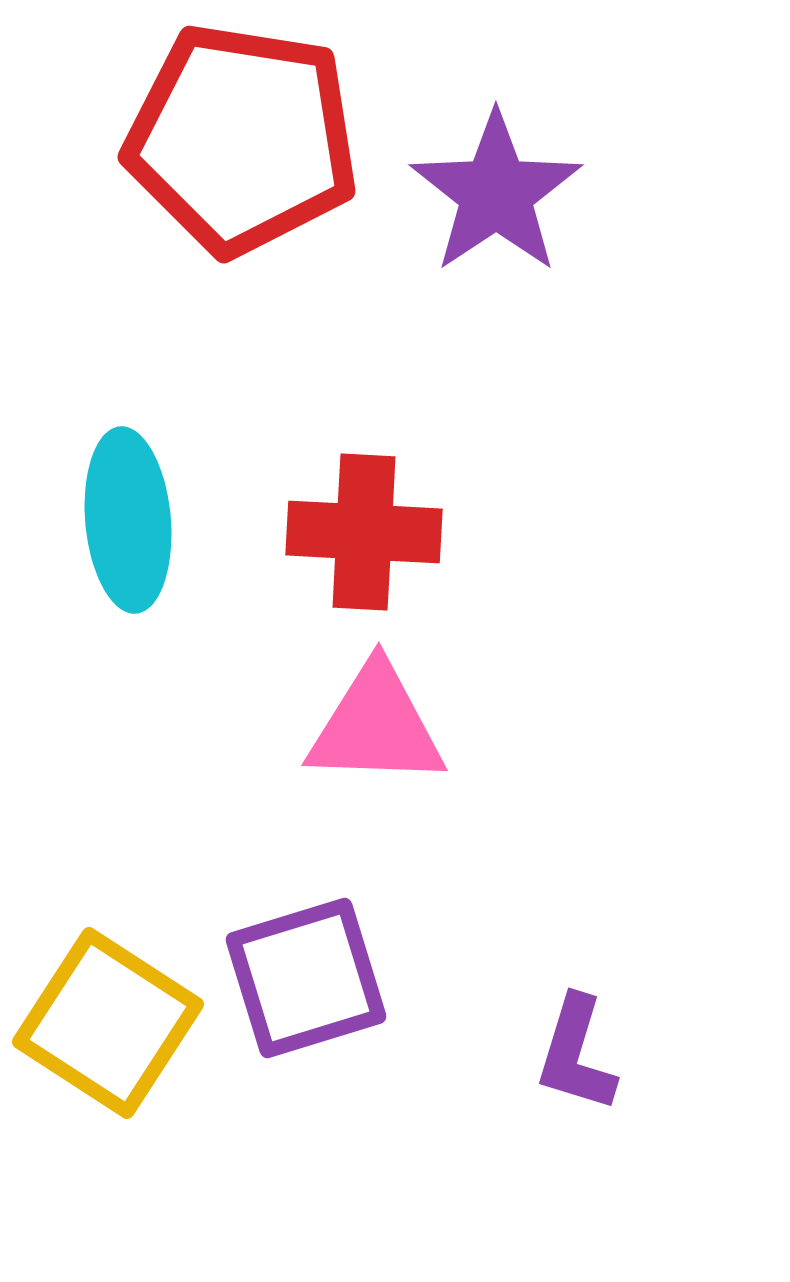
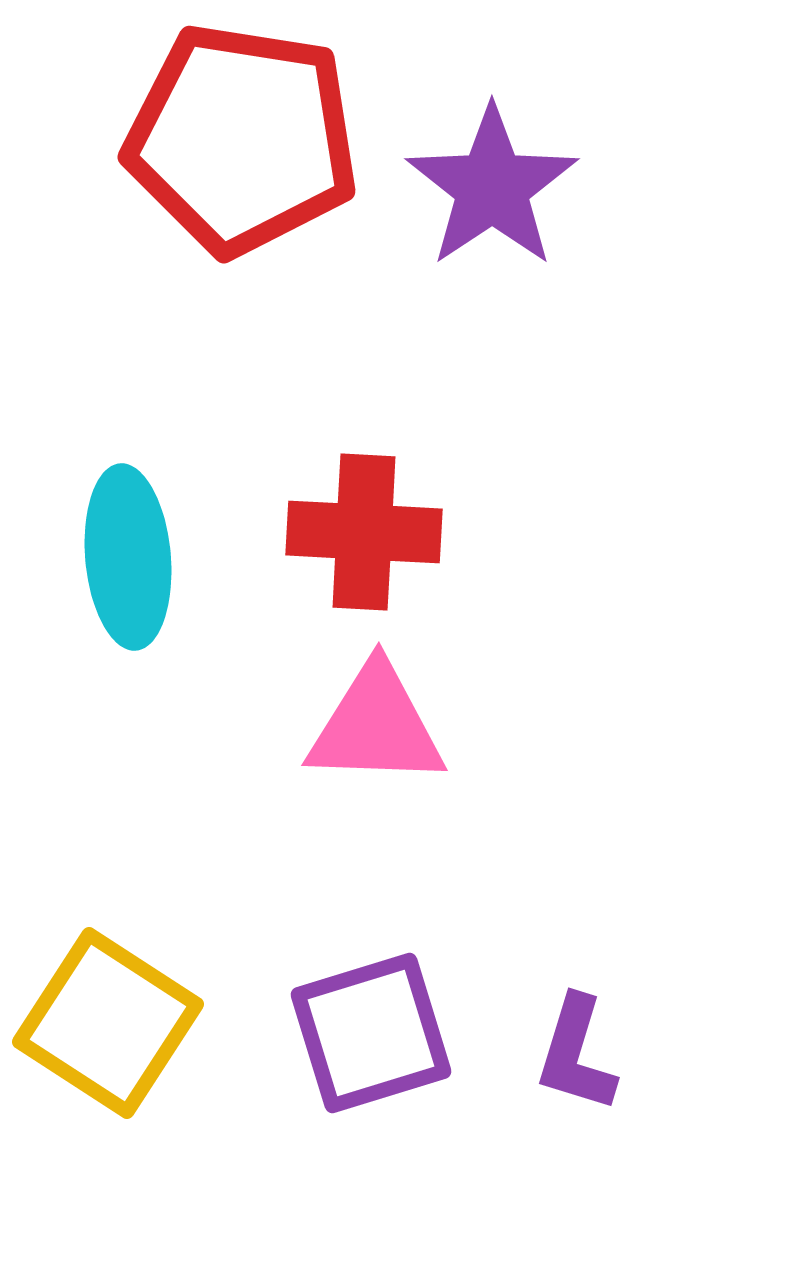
purple star: moved 4 px left, 6 px up
cyan ellipse: moved 37 px down
purple square: moved 65 px right, 55 px down
